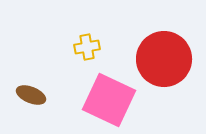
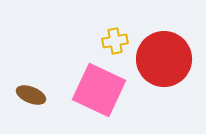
yellow cross: moved 28 px right, 6 px up
pink square: moved 10 px left, 10 px up
